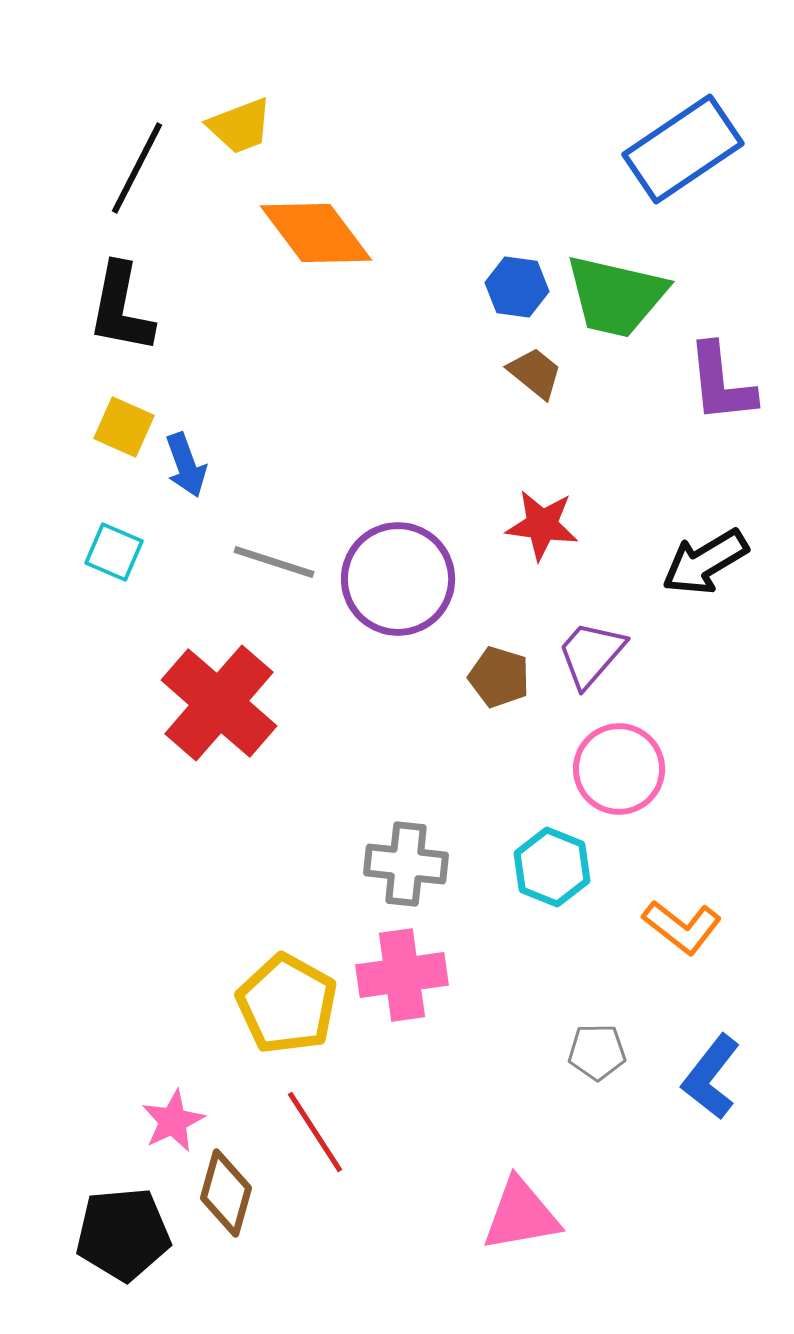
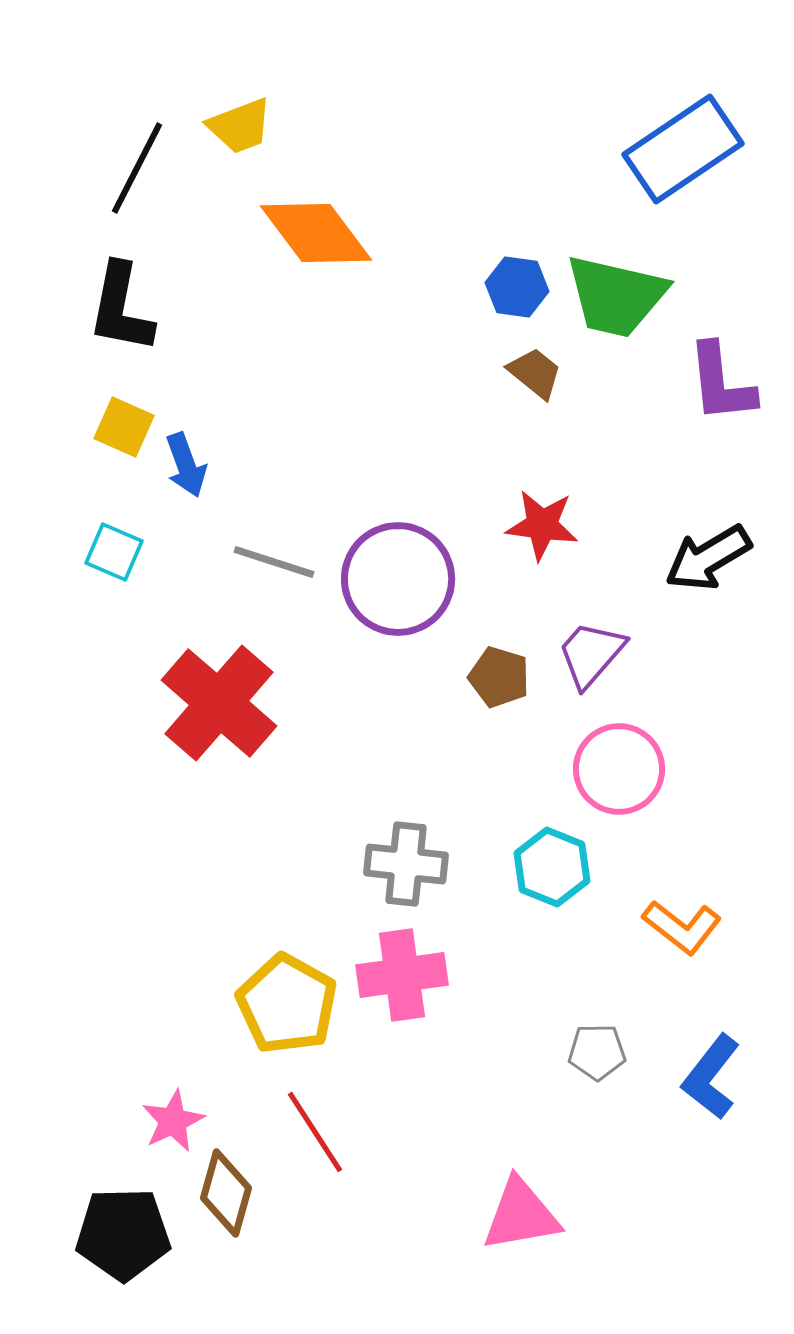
black arrow: moved 3 px right, 4 px up
black pentagon: rotated 4 degrees clockwise
